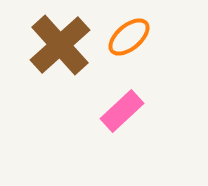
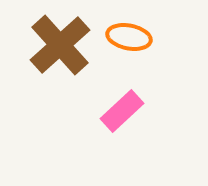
orange ellipse: rotated 51 degrees clockwise
